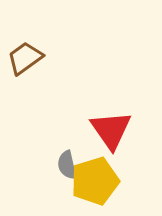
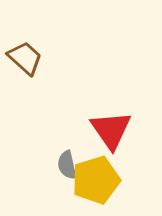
brown trapezoid: rotated 78 degrees clockwise
yellow pentagon: moved 1 px right, 1 px up
